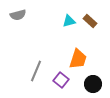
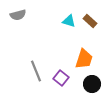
cyan triangle: rotated 32 degrees clockwise
orange trapezoid: moved 6 px right
gray line: rotated 45 degrees counterclockwise
purple square: moved 2 px up
black circle: moved 1 px left
